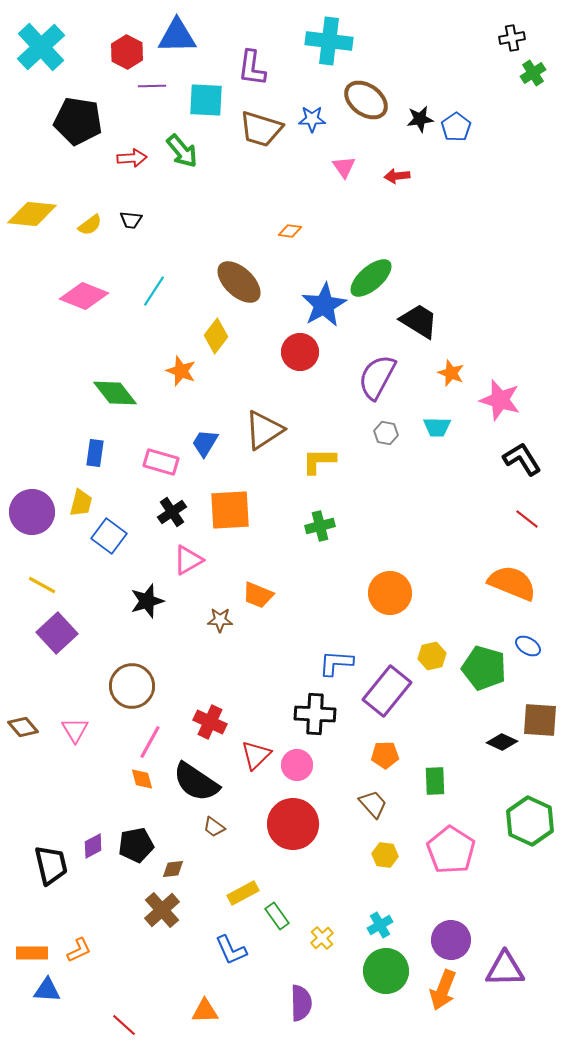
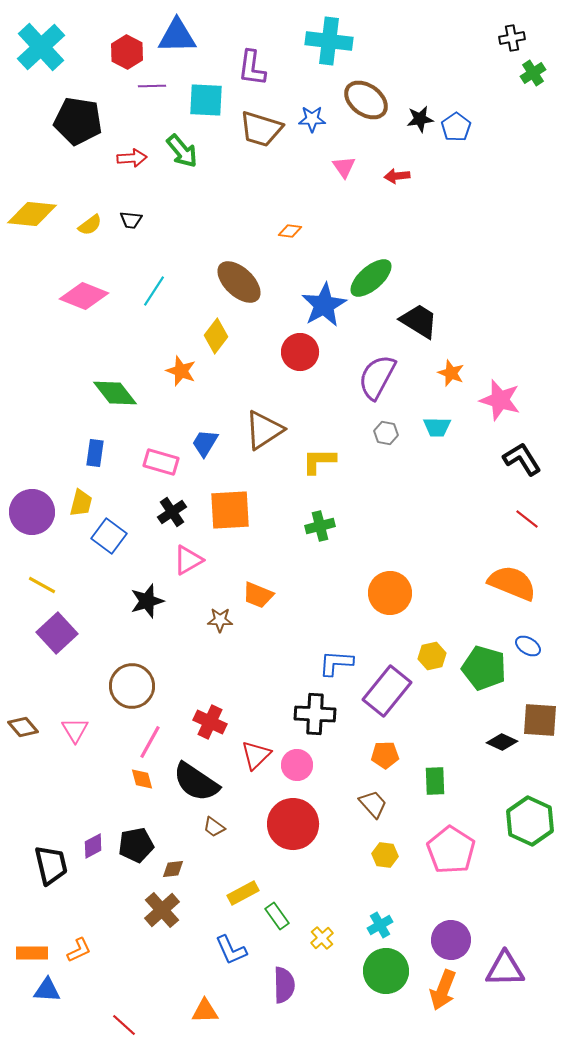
purple semicircle at (301, 1003): moved 17 px left, 18 px up
